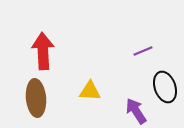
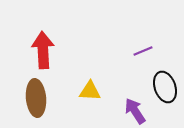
red arrow: moved 1 px up
purple arrow: moved 1 px left
